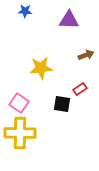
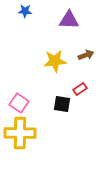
yellow star: moved 14 px right, 7 px up
